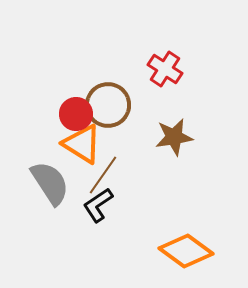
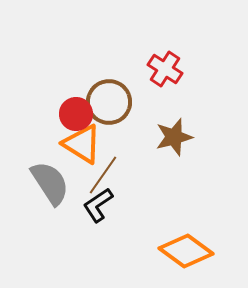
brown circle: moved 1 px right, 3 px up
brown star: rotated 6 degrees counterclockwise
